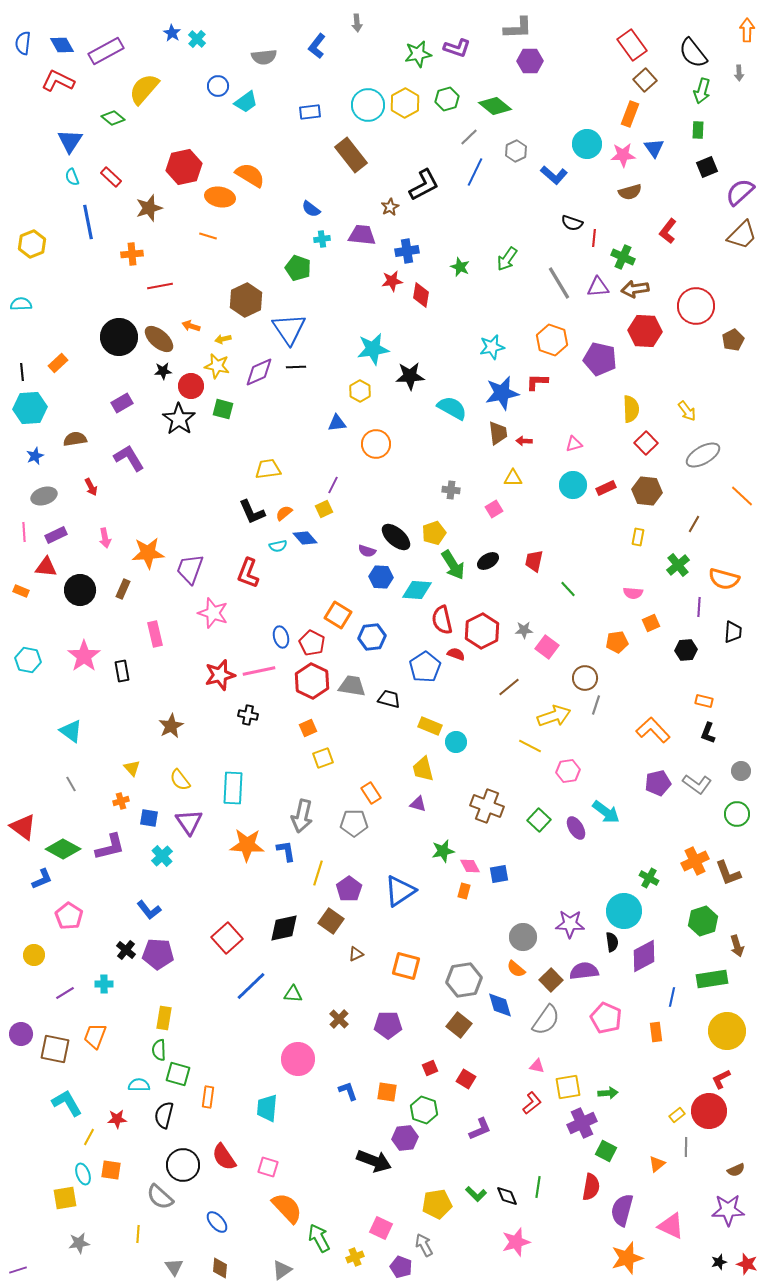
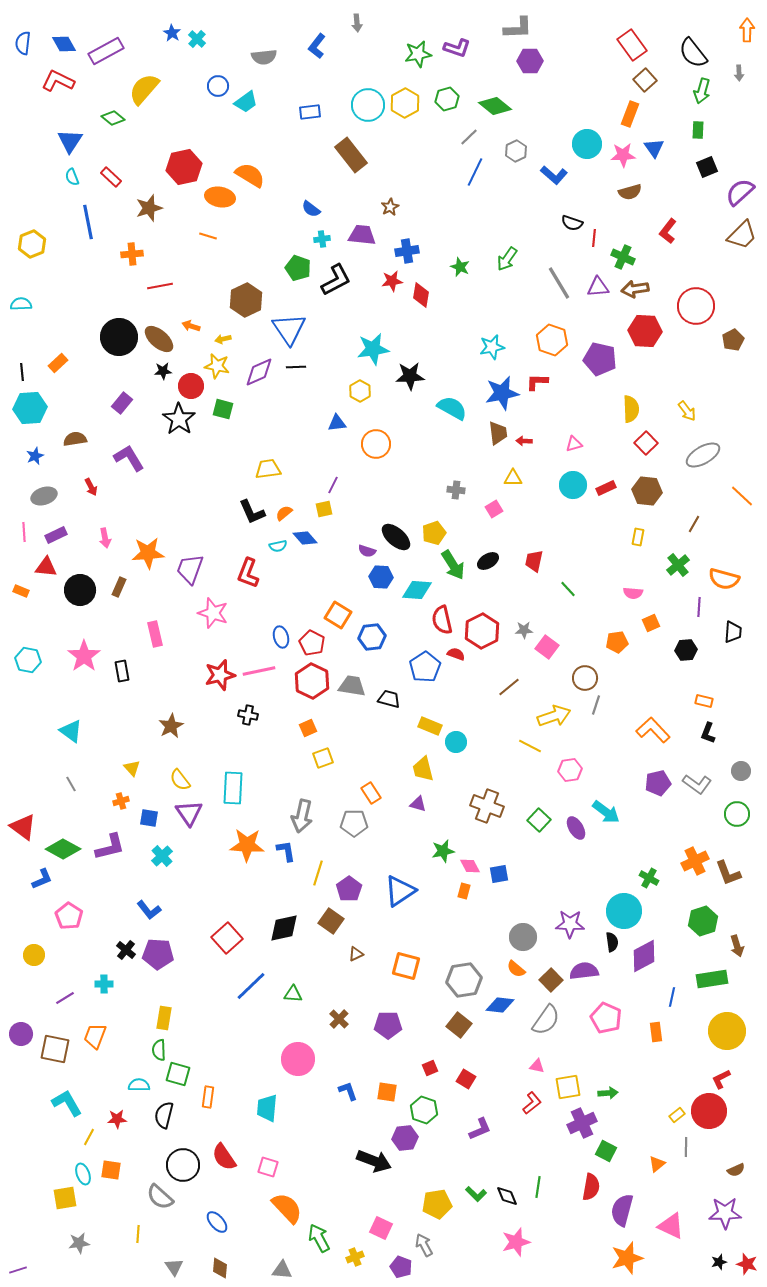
blue diamond at (62, 45): moved 2 px right, 1 px up
black L-shape at (424, 185): moved 88 px left, 95 px down
purple rectangle at (122, 403): rotated 20 degrees counterclockwise
gray cross at (451, 490): moved 5 px right
yellow square at (324, 509): rotated 12 degrees clockwise
brown rectangle at (123, 589): moved 4 px left, 2 px up
pink hexagon at (568, 771): moved 2 px right, 1 px up
purple triangle at (189, 822): moved 9 px up
purple line at (65, 993): moved 5 px down
blue diamond at (500, 1005): rotated 68 degrees counterclockwise
purple star at (728, 1210): moved 3 px left, 3 px down
gray triangle at (282, 1270): rotated 40 degrees clockwise
